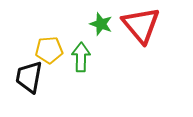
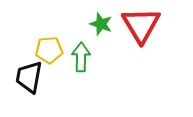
red triangle: rotated 9 degrees clockwise
